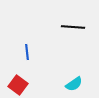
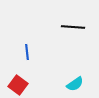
cyan semicircle: moved 1 px right
